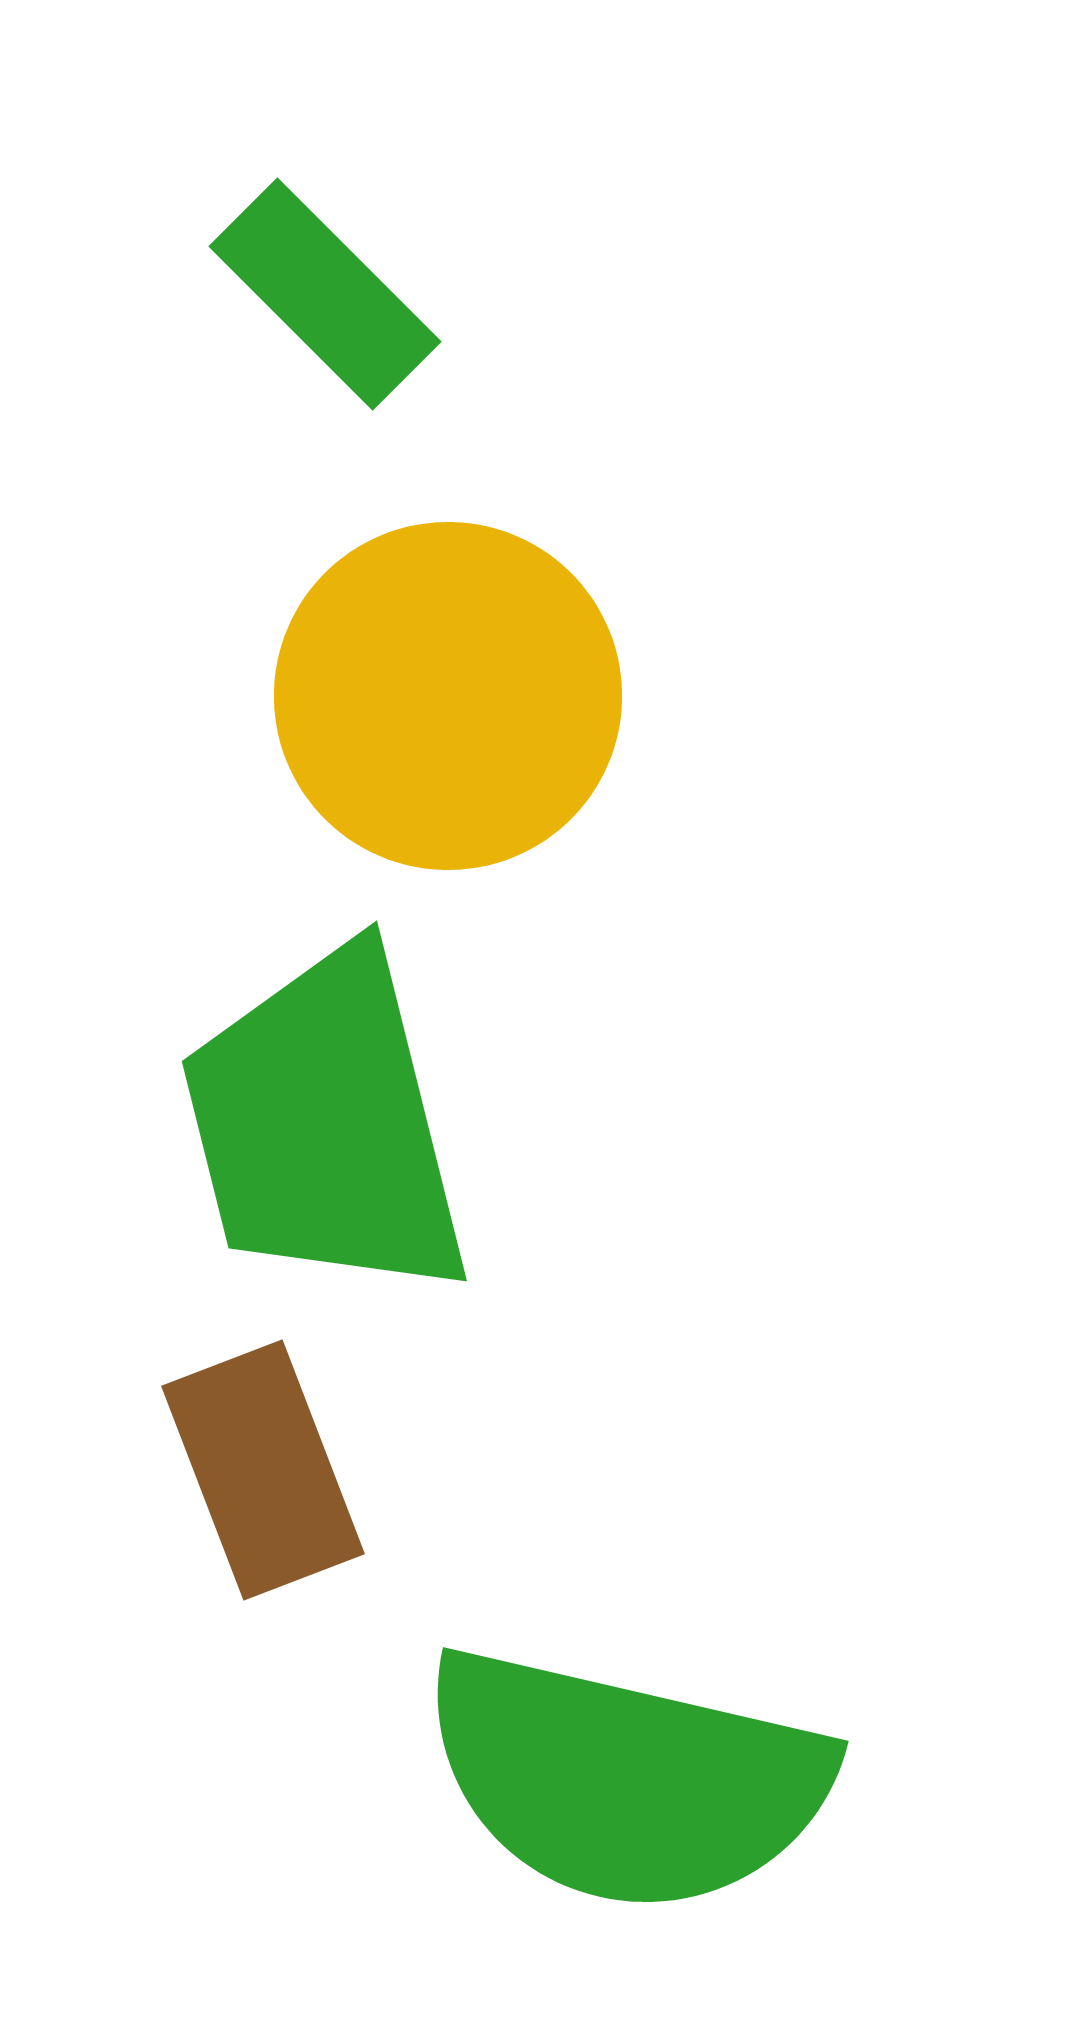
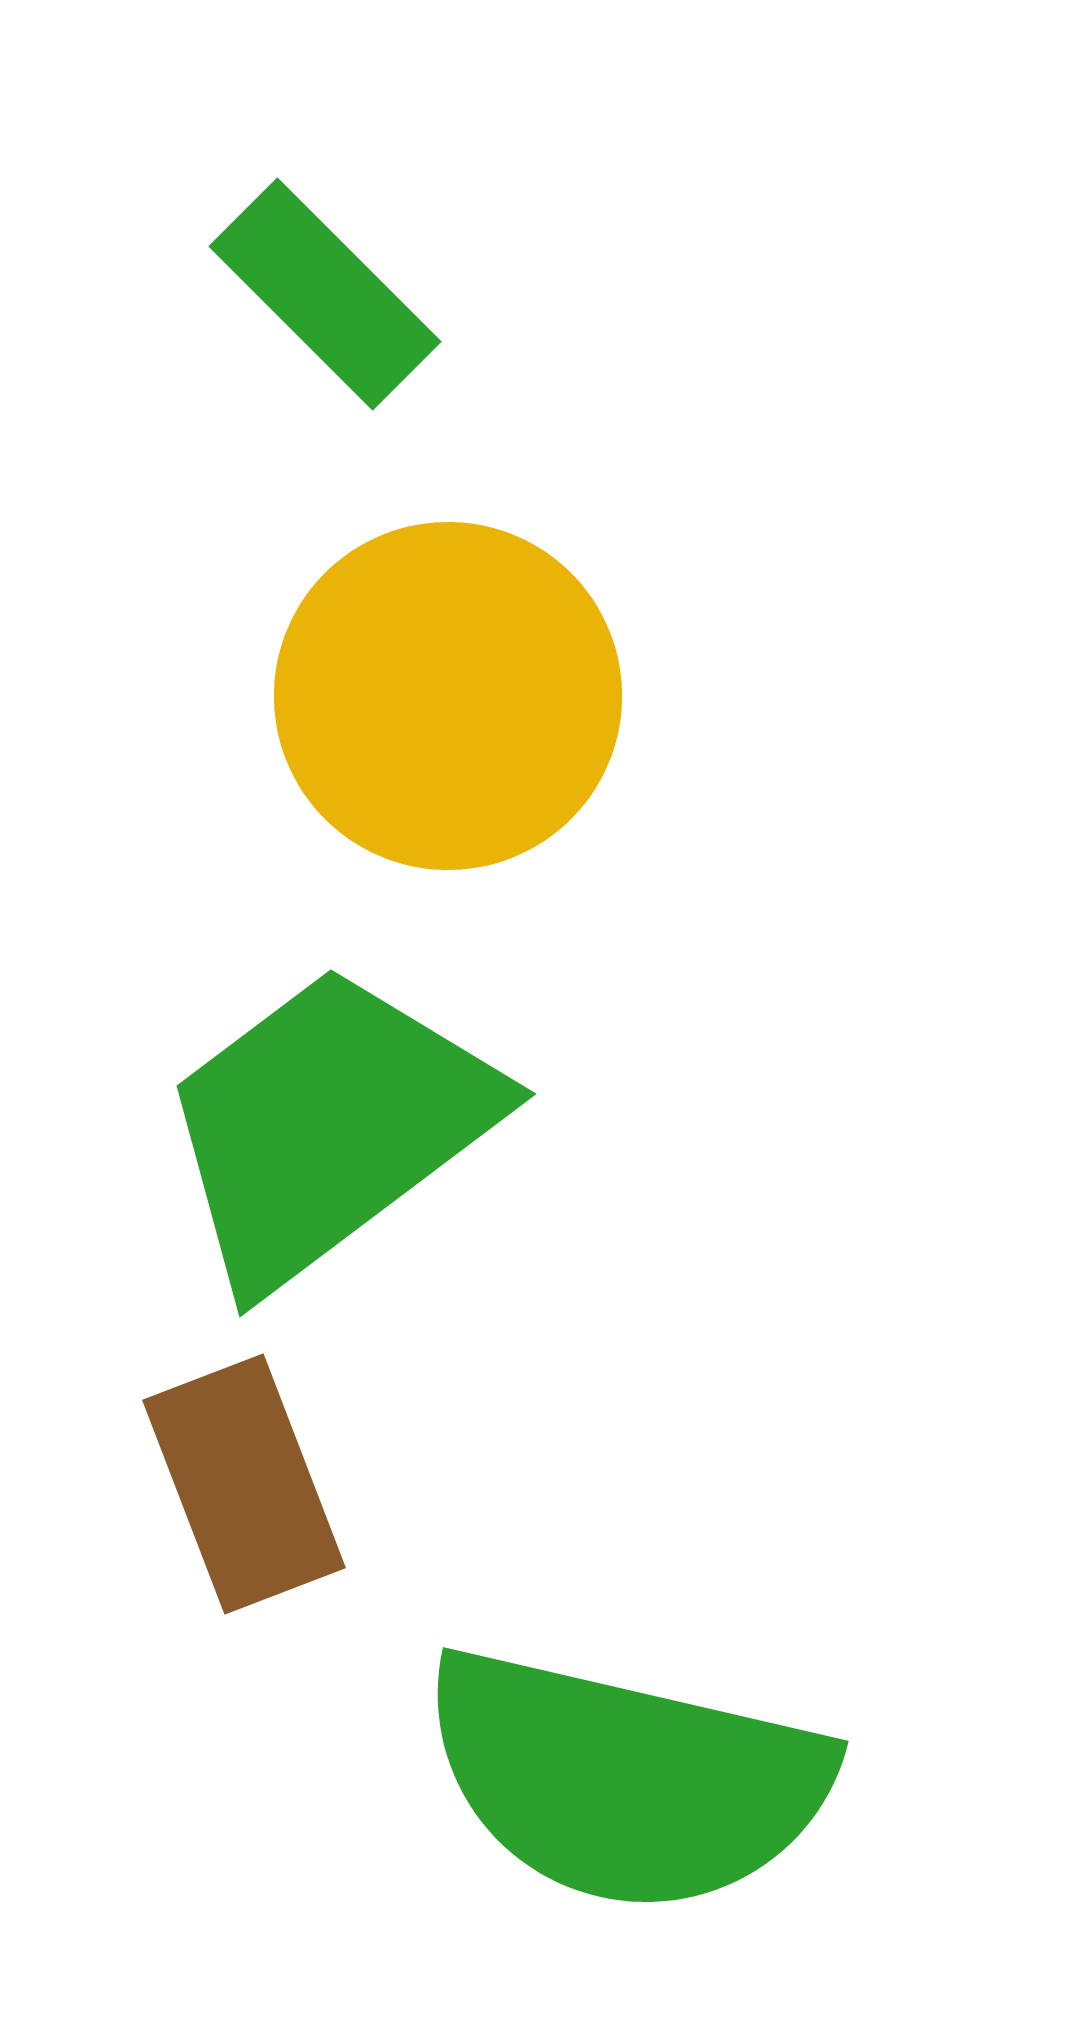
green trapezoid: moved 3 px right, 1 px down; rotated 67 degrees clockwise
brown rectangle: moved 19 px left, 14 px down
